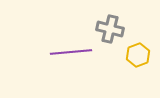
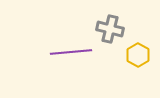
yellow hexagon: rotated 10 degrees counterclockwise
